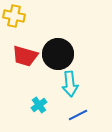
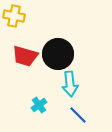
blue line: rotated 72 degrees clockwise
